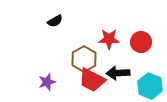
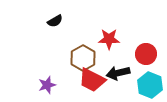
red circle: moved 5 px right, 12 px down
brown hexagon: moved 1 px left, 1 px up
black arrow: rotated 10 degrees counterclockwise
purple star: moved 3 px down
cyan hexagon: moved 1 px up
